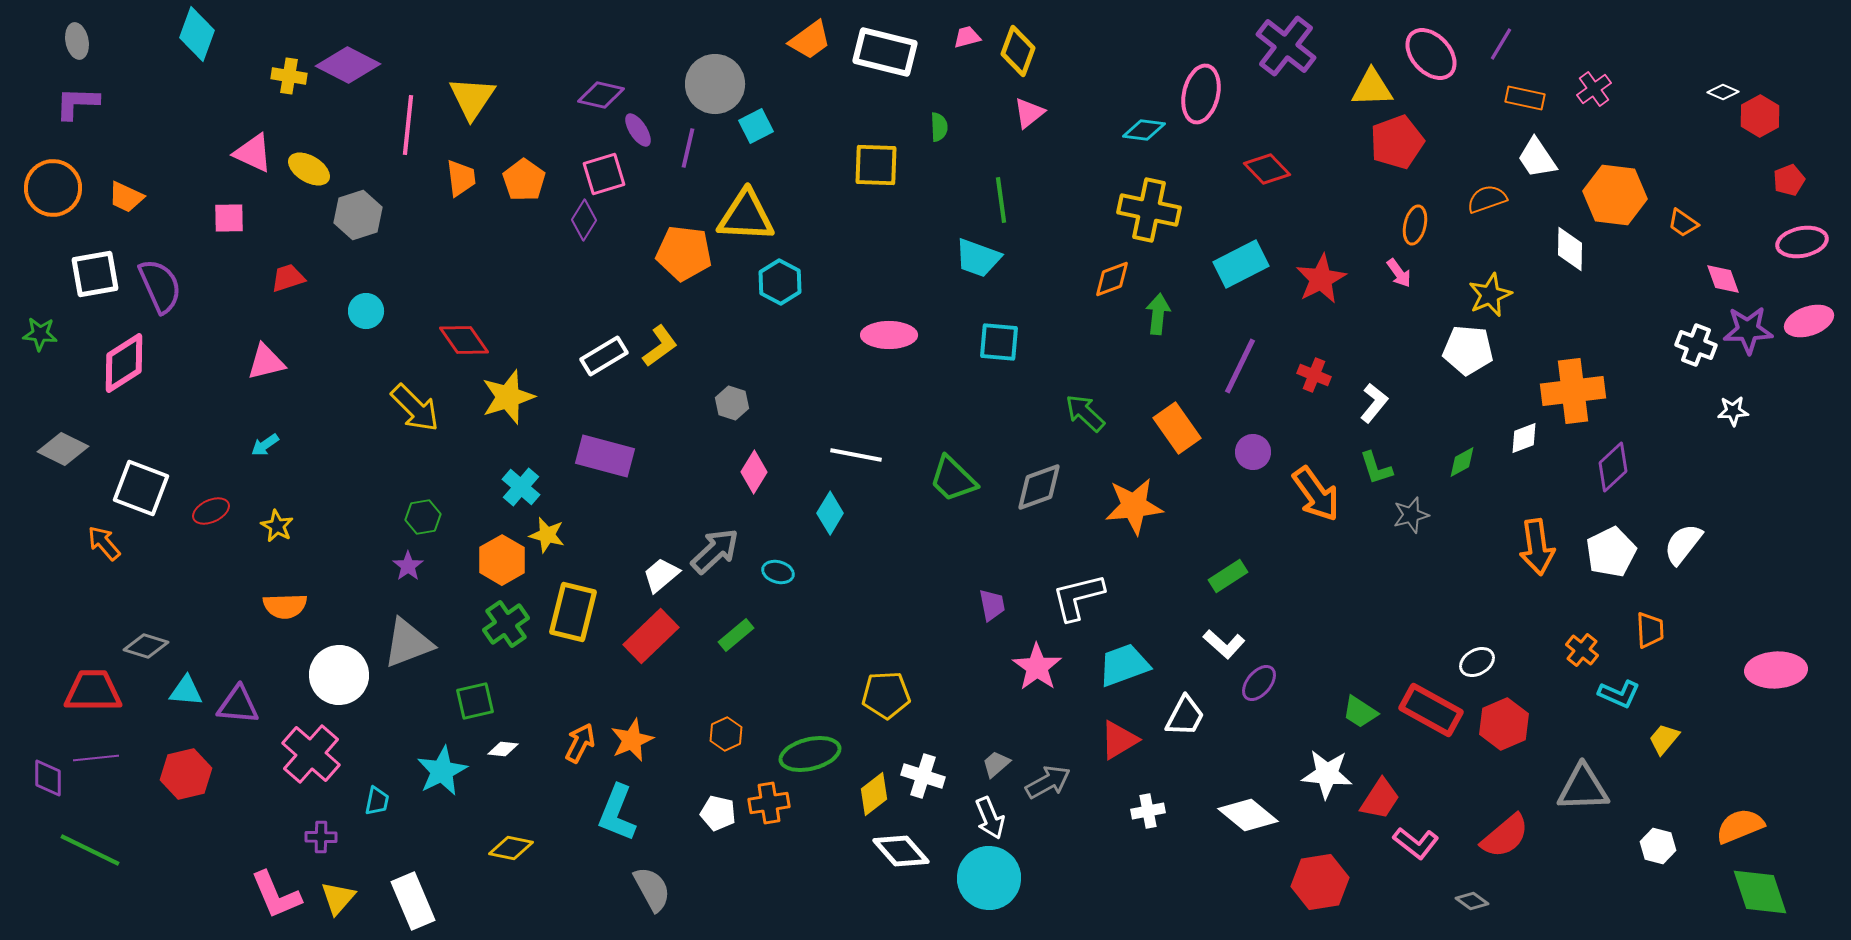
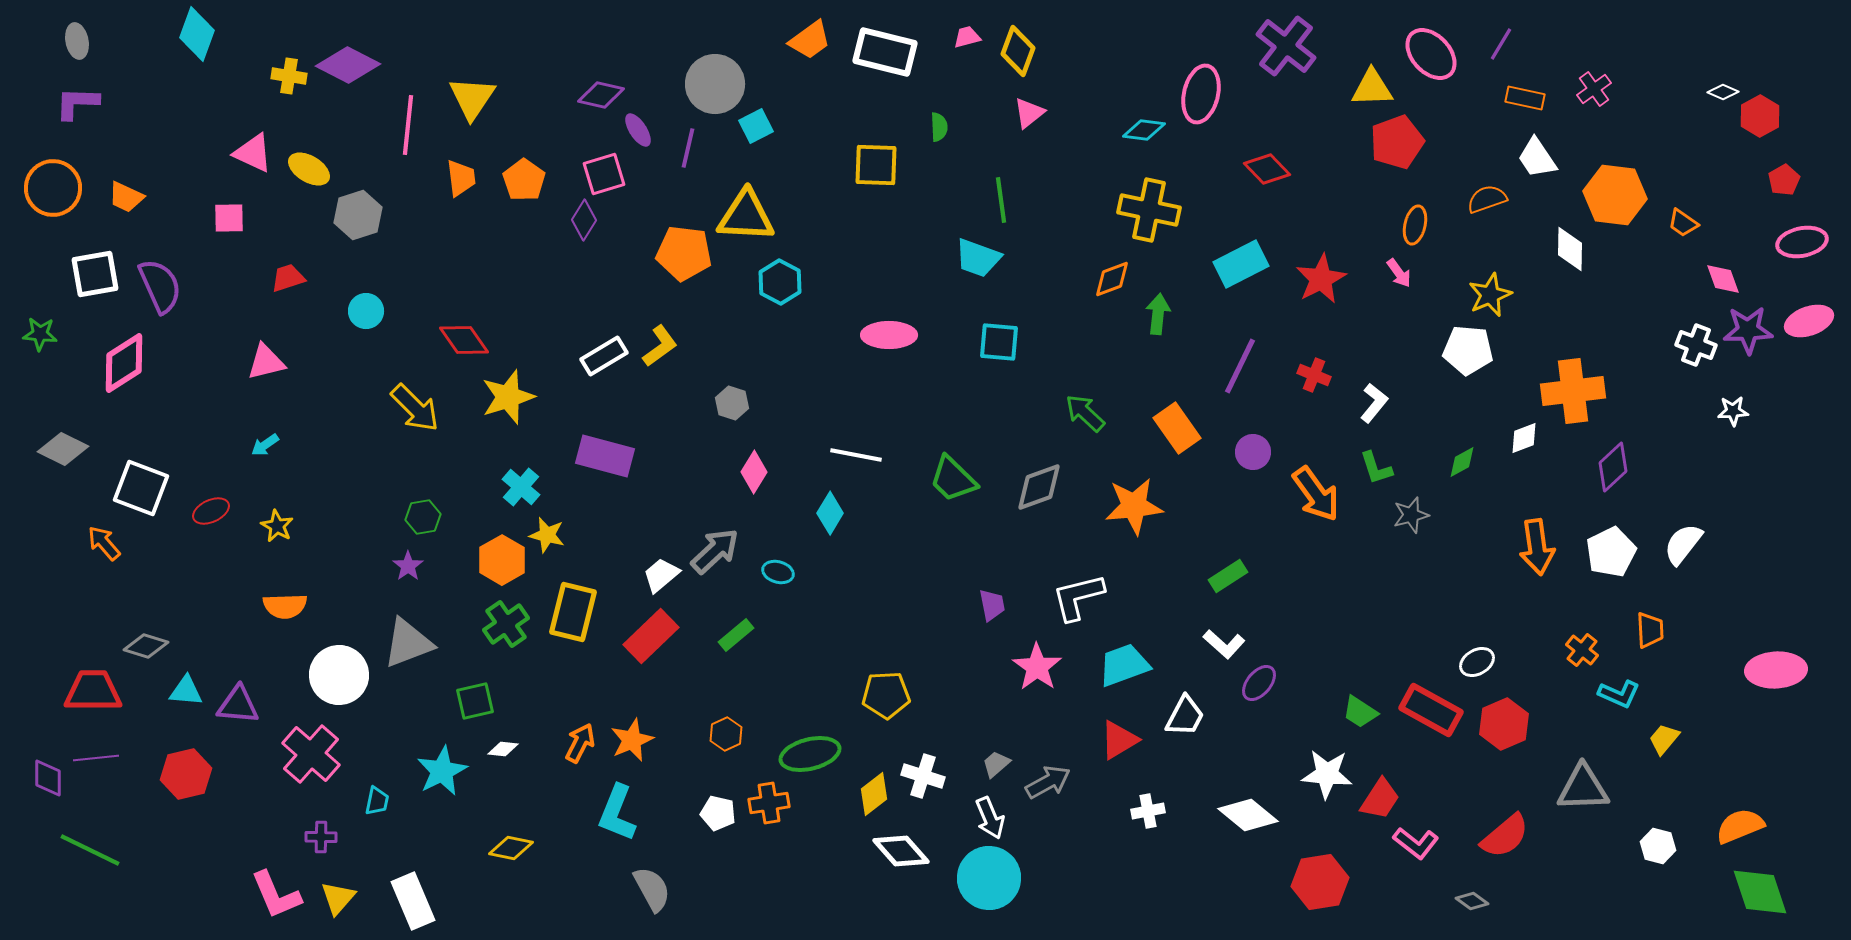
red pentagon at (1789, 180): moved 5 px left; rotated 8 degrees counterclockwise
